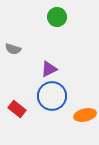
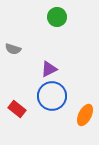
orange ellipse: rotated 50 degrees counterclockwise
